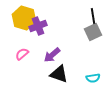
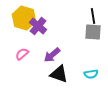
purple cross: rotated 30 degrees counterclockwise
gray square: rotated 30 degrees clockwise
cyan semicircle: moved 2 px left, 4 px up
